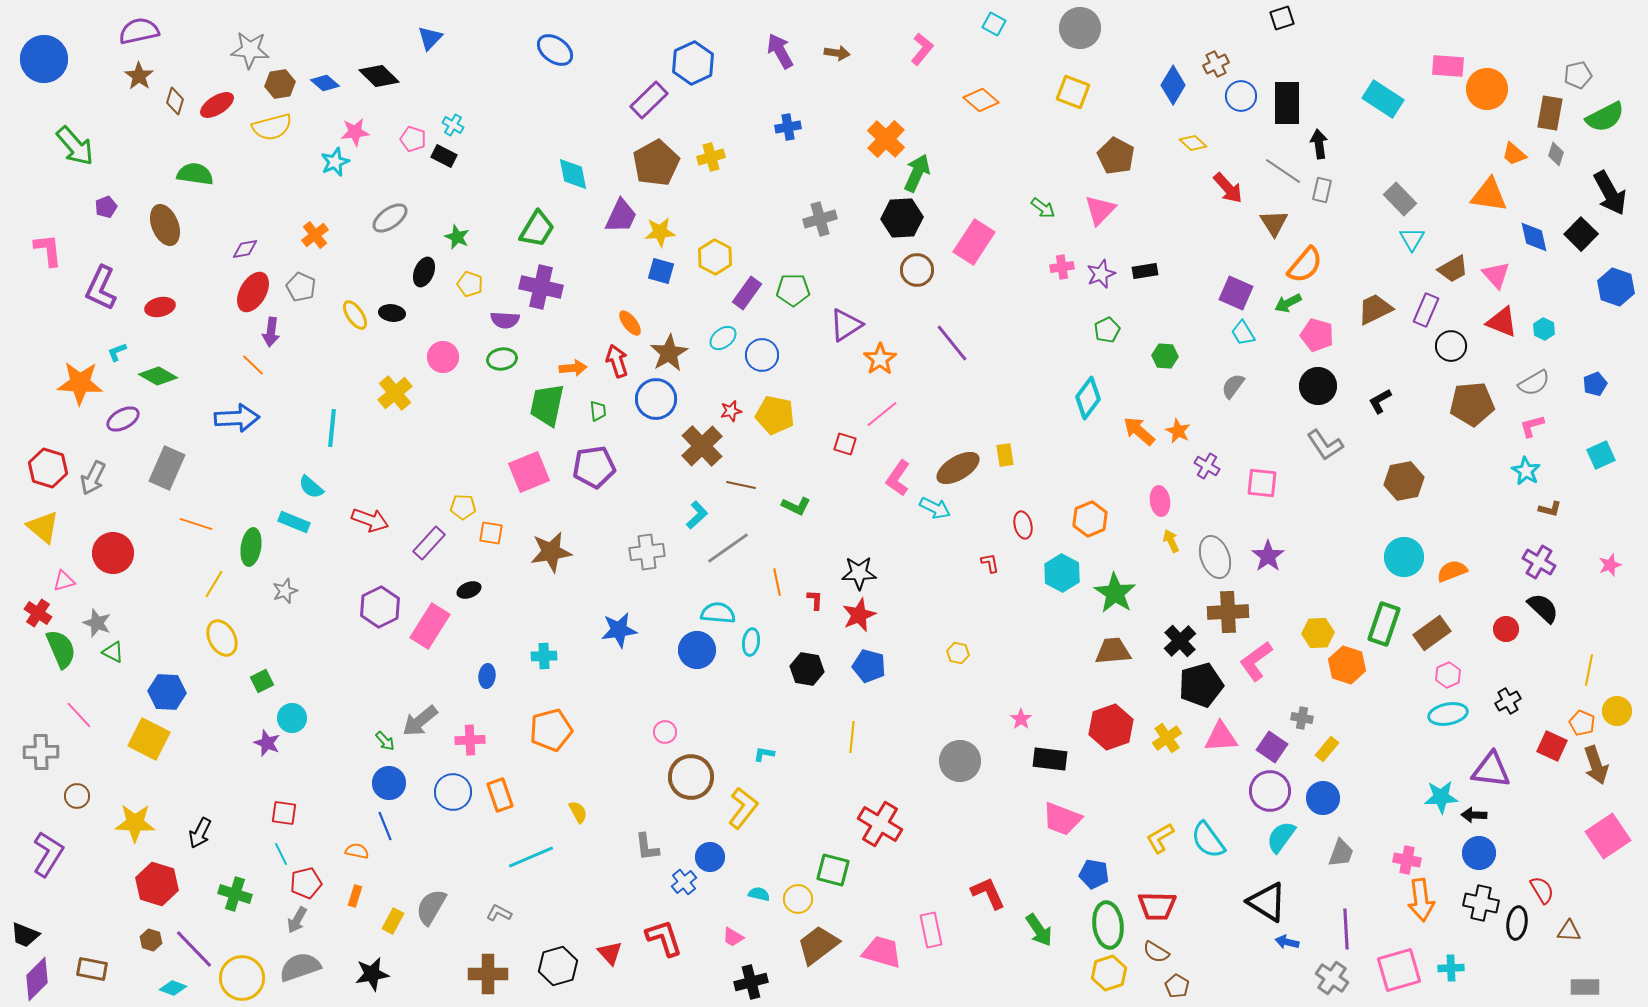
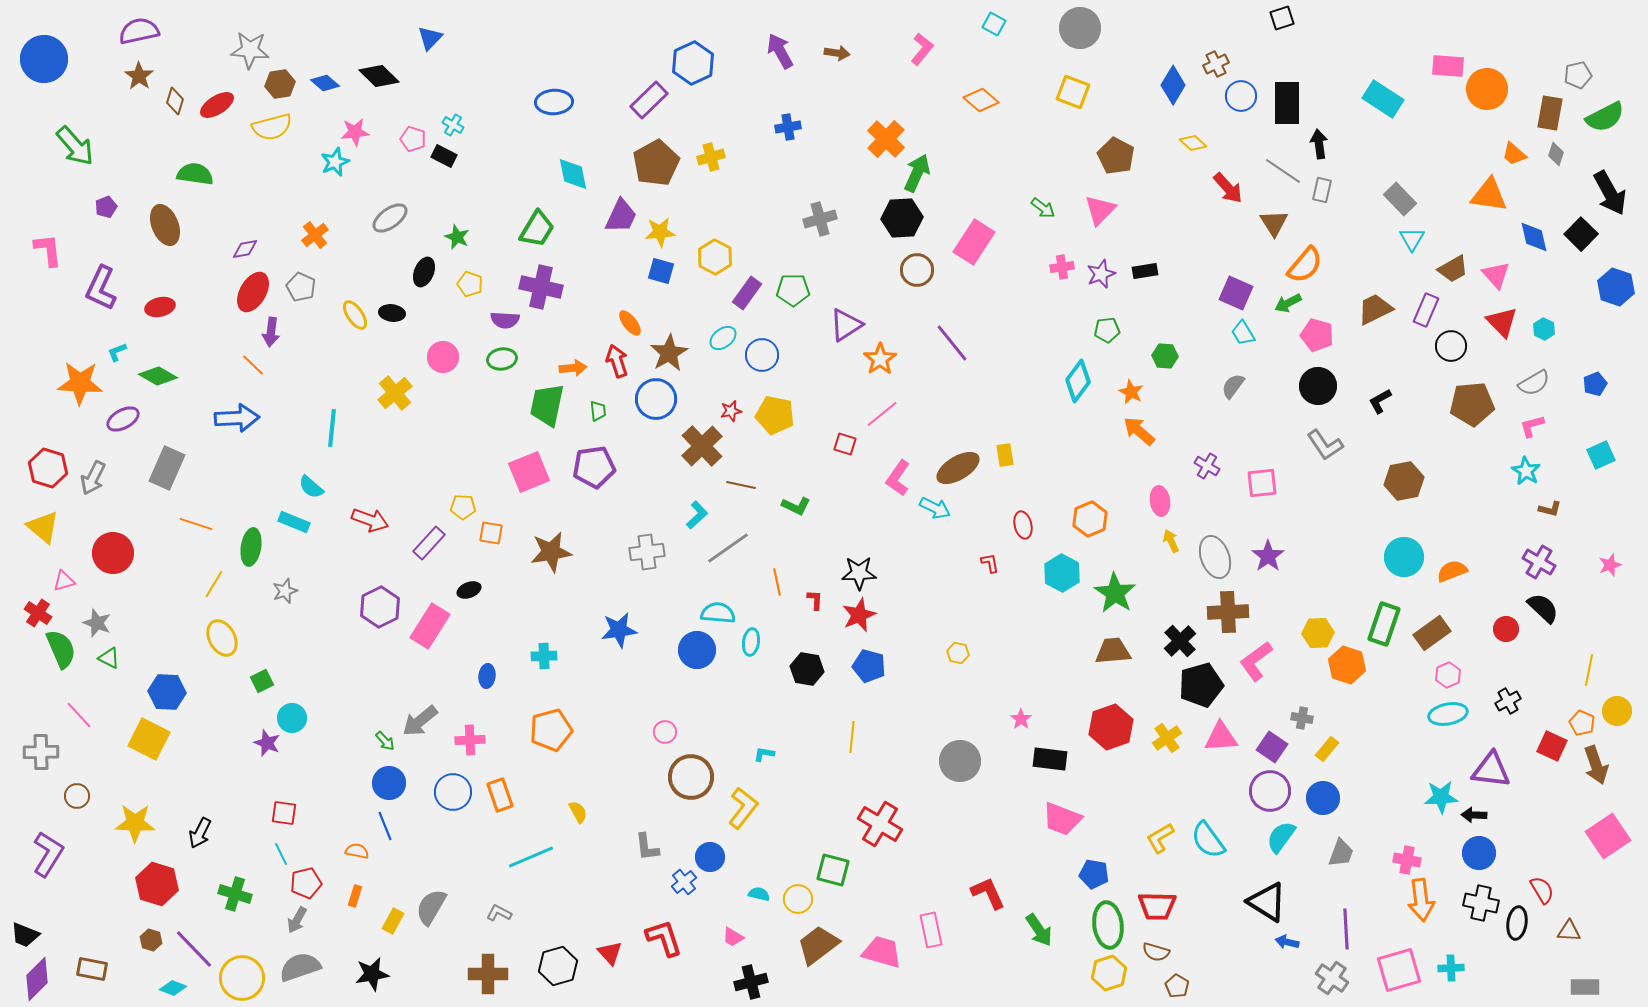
blue ellipse at (555, 50): moved 1 px left, 52 px down; rotated 39 degrees counterclockwise
red triangle at (1502, 322): rotated 24 degrees clockwise
green pentagon at (1107, 330): rotated 20 degrees clockwise
cyan diamond at (1088, 398): moved 10 px left, 17 px up
orange star at (1178, 431): moved 47 px left, 39 px up
pink square at (1262, 483): rotated 12 degrees counterclockwise
green triangle at (113, 652): moved 4 px left, 6 px down
brown semicircle at (1156, 952): rotated 16 degrees counterclockwise
